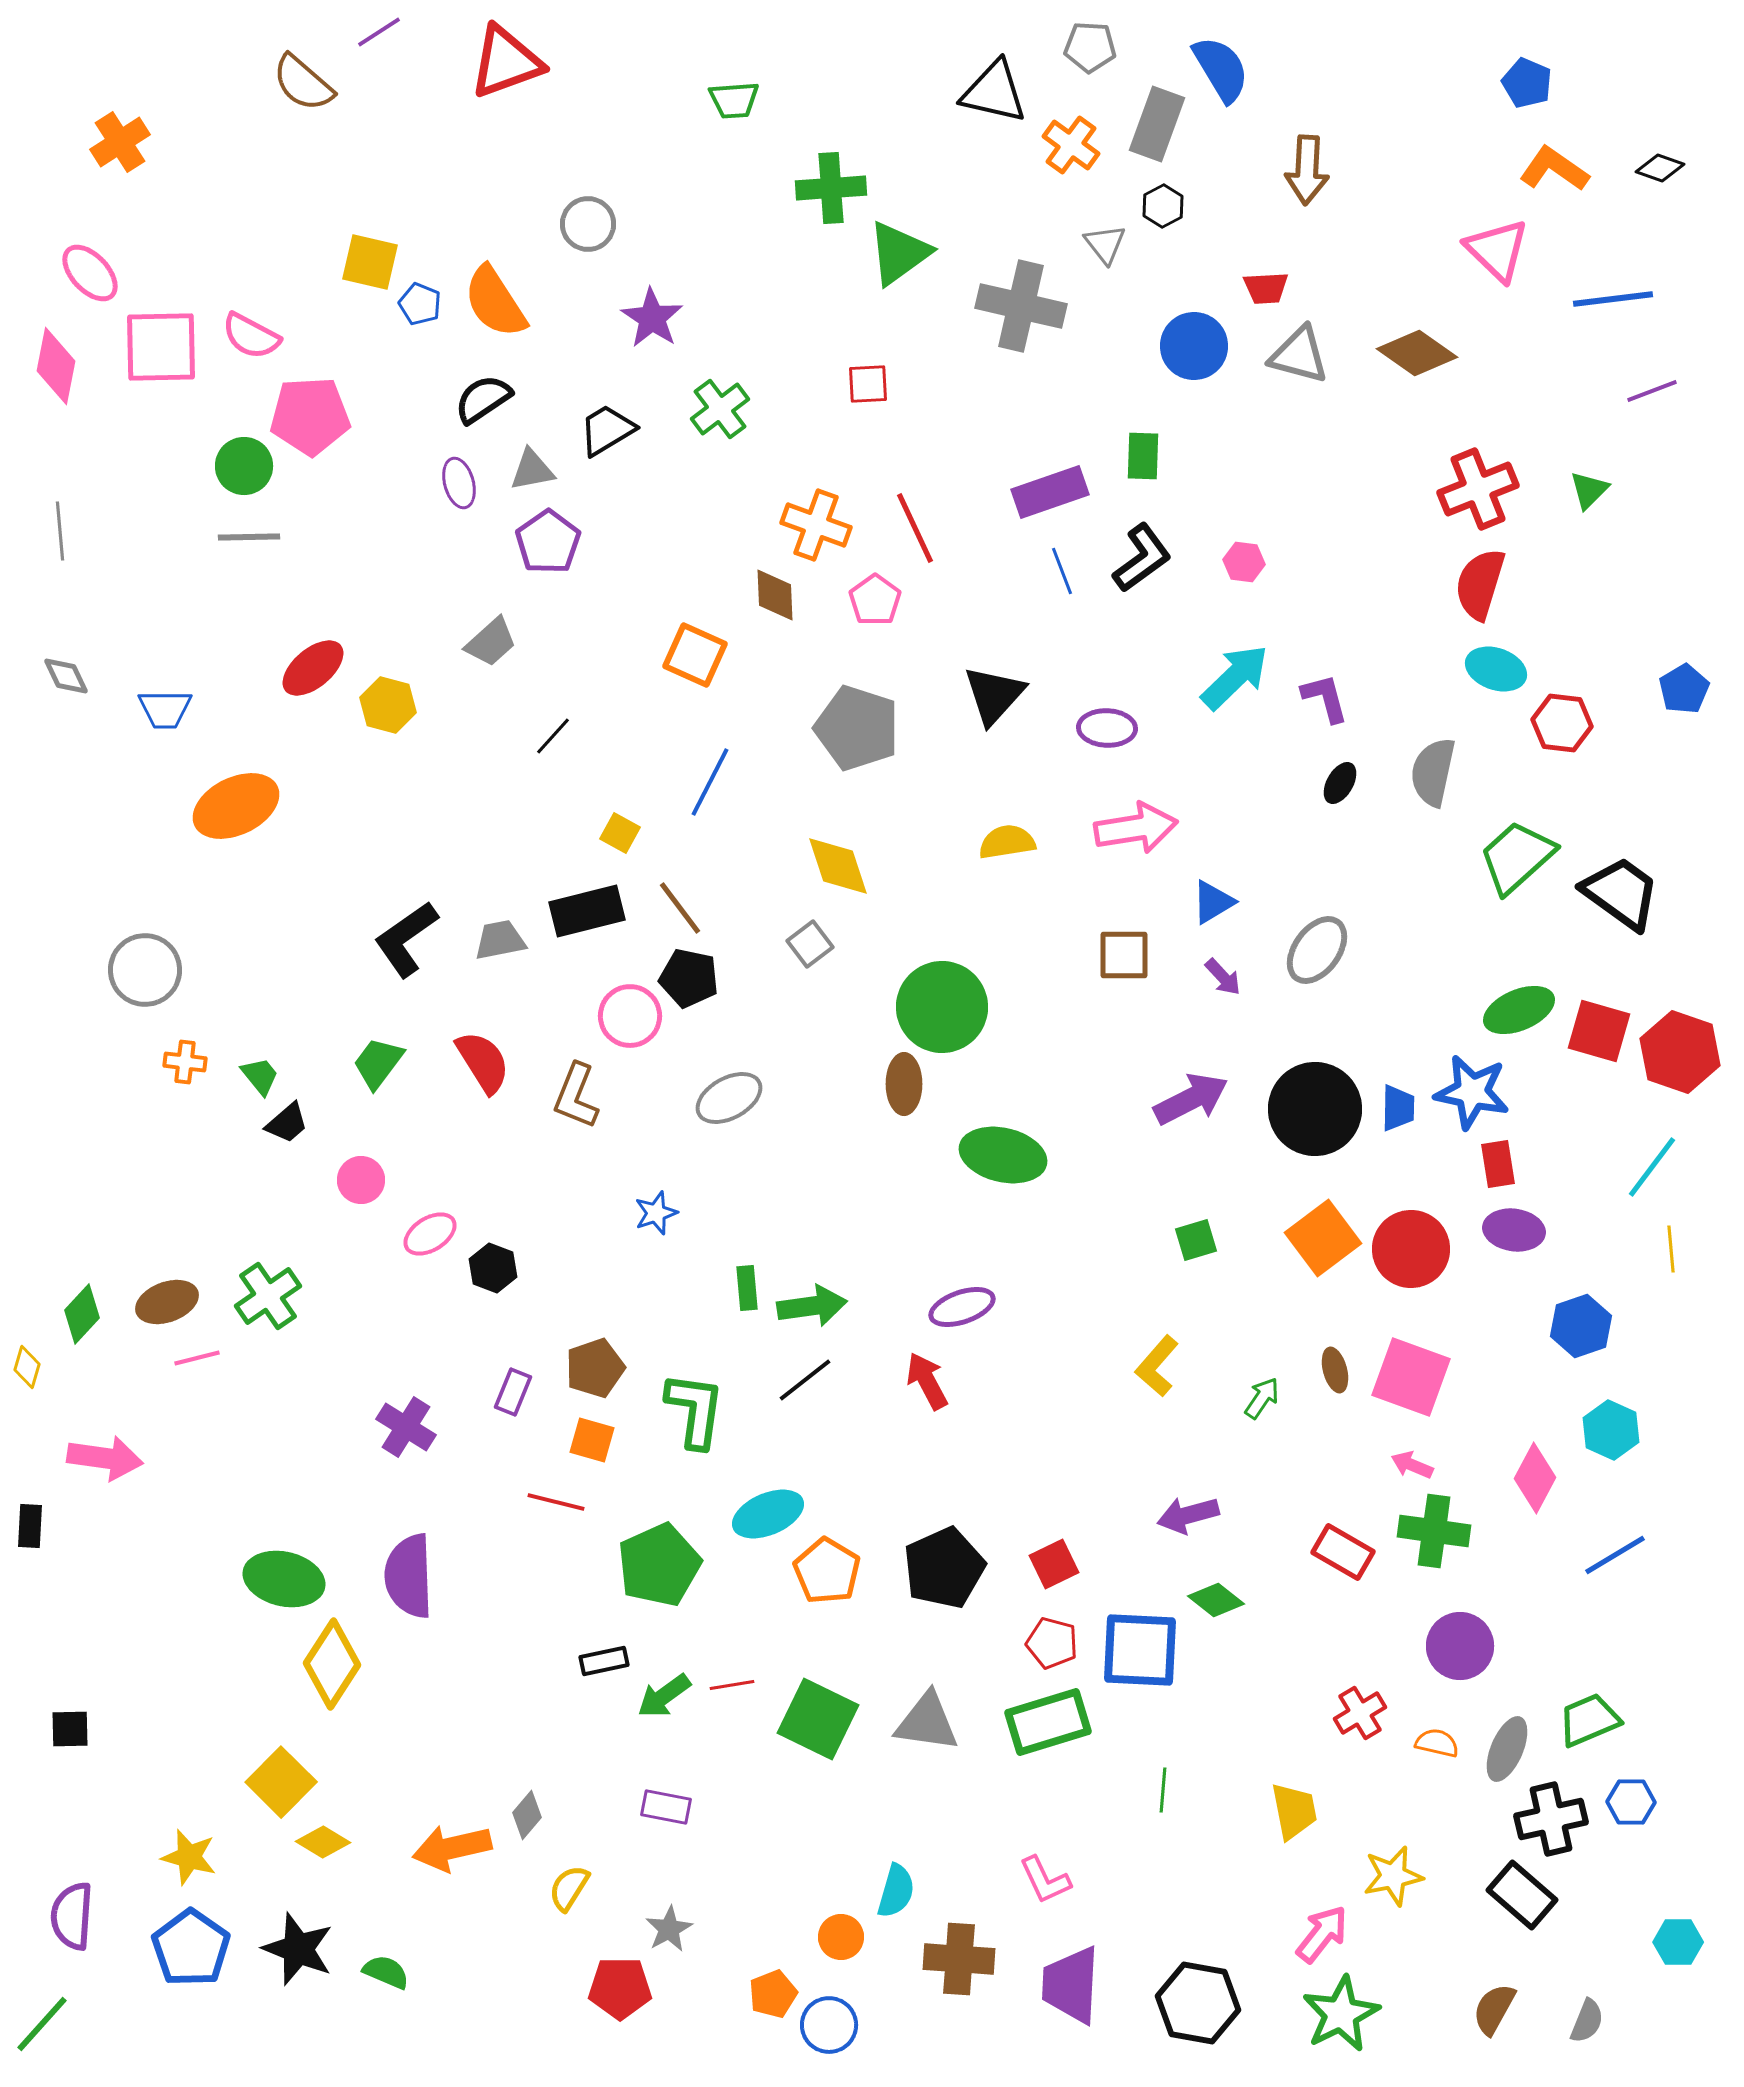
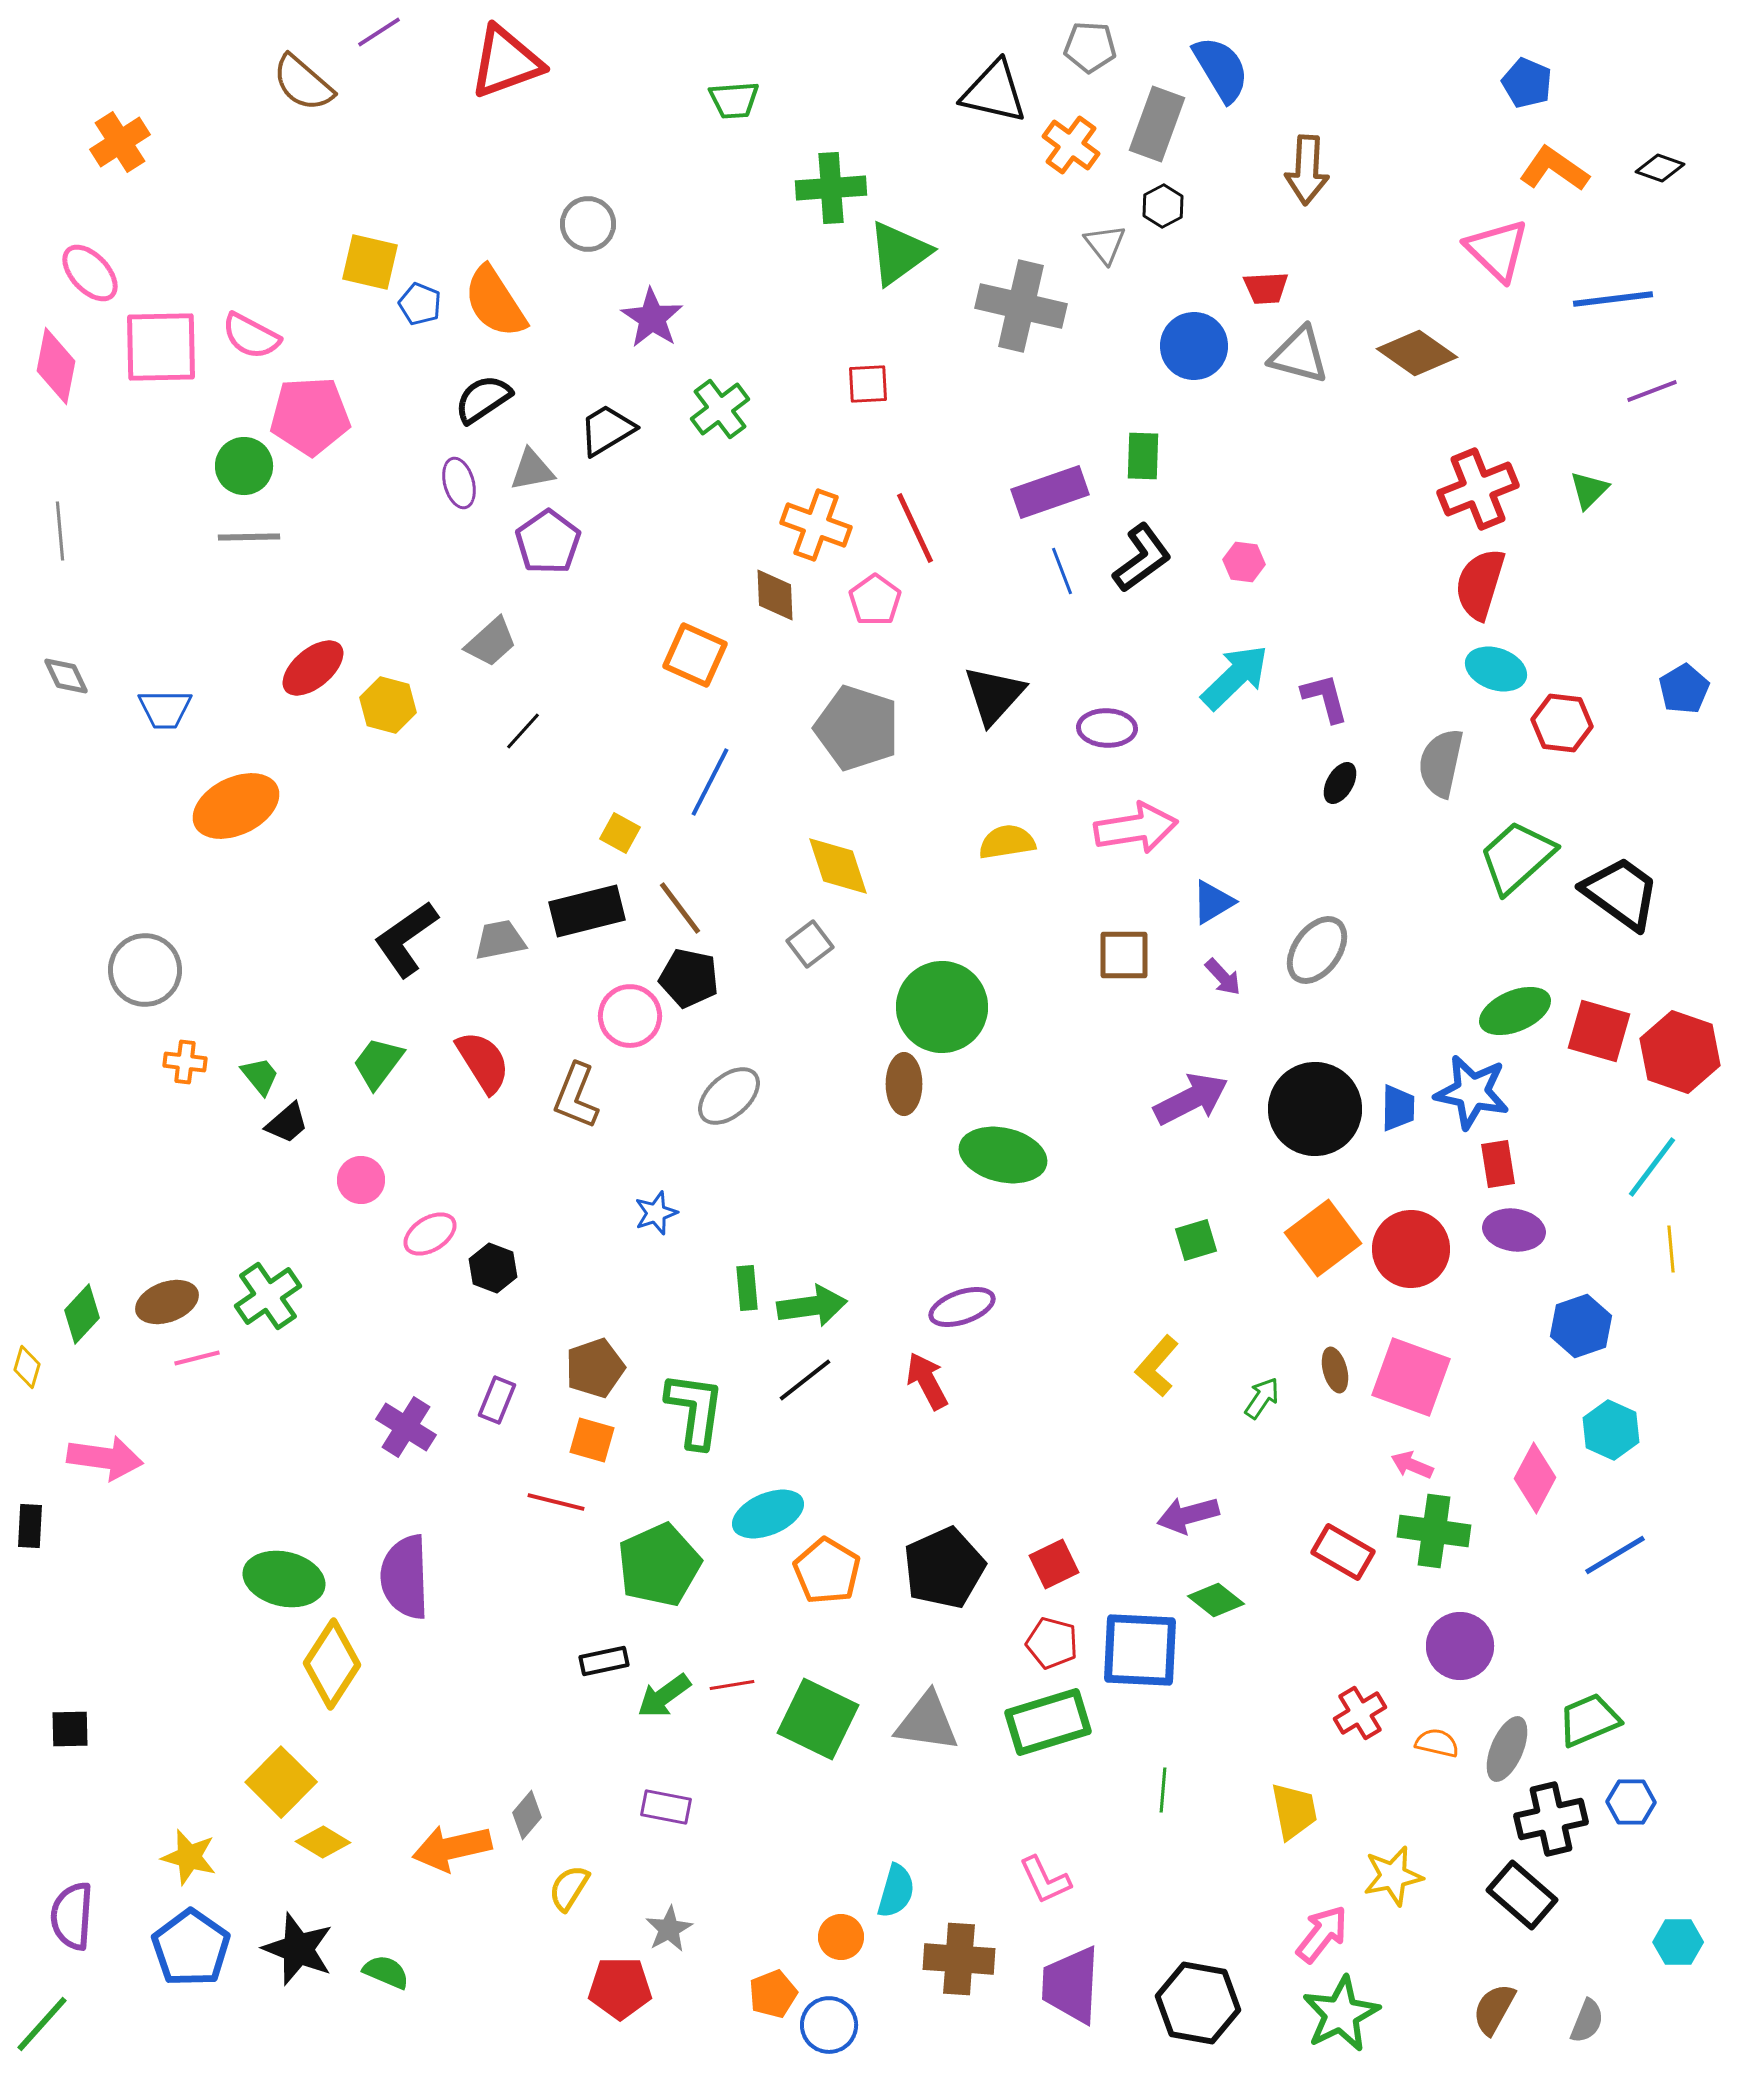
black line at (553, 736): moved 30 px left, 5 px up
gray semicircle at (1433, 772): moved 8 px right, 9 px up
green ellipse at (1519, 1010): moved 4 px left, 1 px down
gray ellipse at (729, 1098): moved 2 px up; rotated 12 degrees counterclockwise
purple rectangle at (513, 1392): moved 16 px left, 8 px down
purple semicircle at (409, 1576): moved 4 px left, 1 px down
